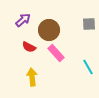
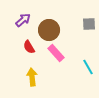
red semicircle: rotated 32 degrees clockwise
